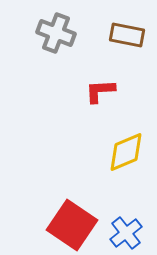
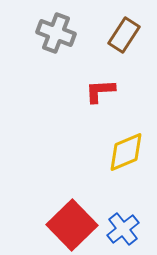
brown rectangle: moved 3 px left; rotated 68 degrees counterclockwise
red square: rotated 12 degrees clockwise
blue cross: moved 3 px left, 4 px up
